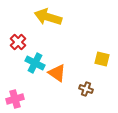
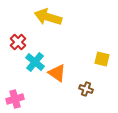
cyan cross: moved 1 px up; rotated 12 degrees clockwise
